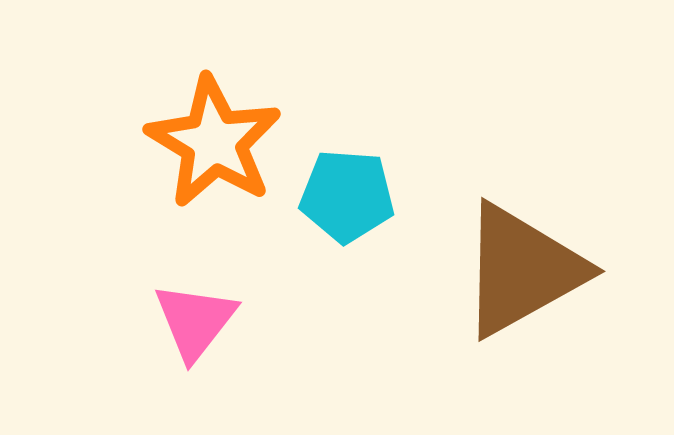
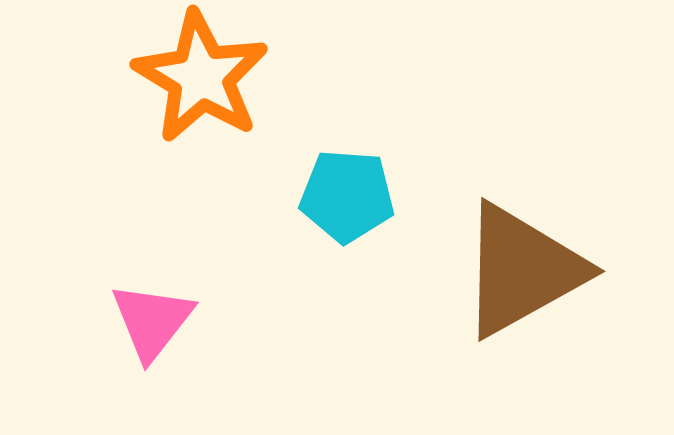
orange star: moved 13 px left, 65 px up
pink triangle: moved 43 px left
